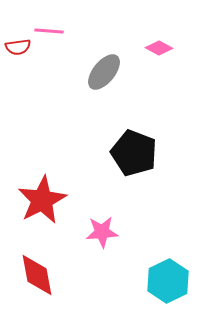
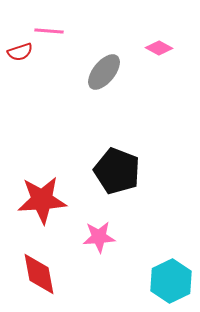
red semicircle: moved 2 px right, 5 px down; rotated 10 degrees counterclockwise
black pentagon: moved 17 px left, 18 px down
red star: rotated 24 degrees clockwise
pink star: moved 3 px left, 5 px down
red diamond: moved 2 px right, 1 px up
cyan hexagon: moved 3 px right
